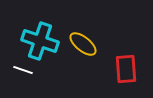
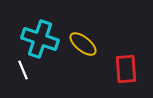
cyan cross: moved 2 px up
white line: rotated 48 degrees clockwise
